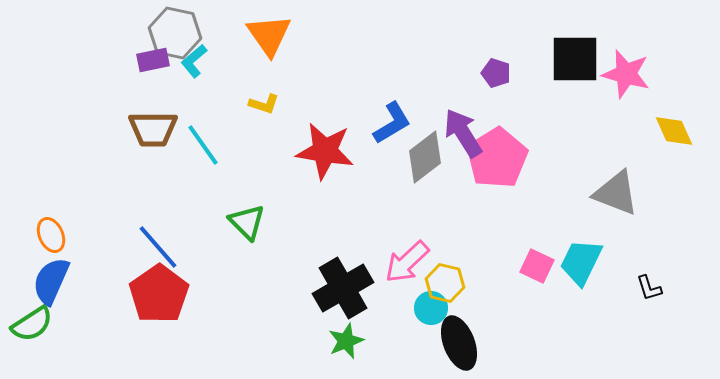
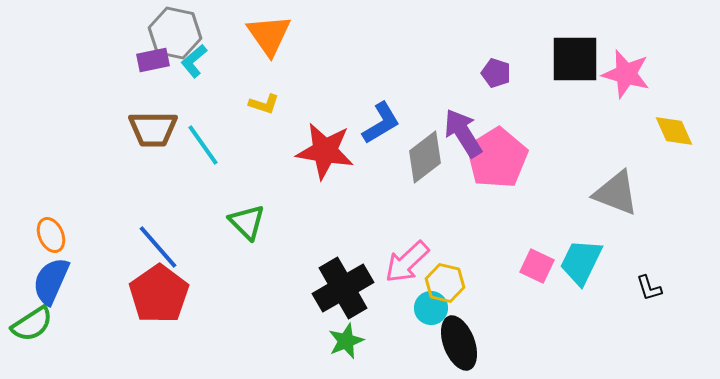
blue L-shape: moved 11 px left
